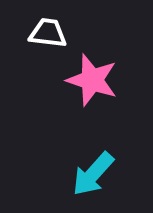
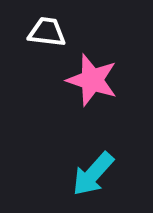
white trapezoid: moved 1 px left, 1 px up
